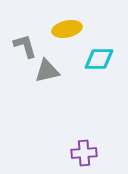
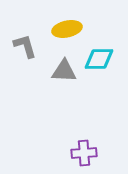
gray triangle: moved 17 px right; rotated 16 degrees clockwise
